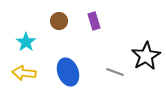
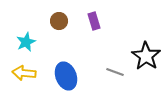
cyan star: rotated 12 degrees clockwise
black star: rotated 8 degrees counterclockwise
blue ellipse: moved 2 px left, 4 px down
